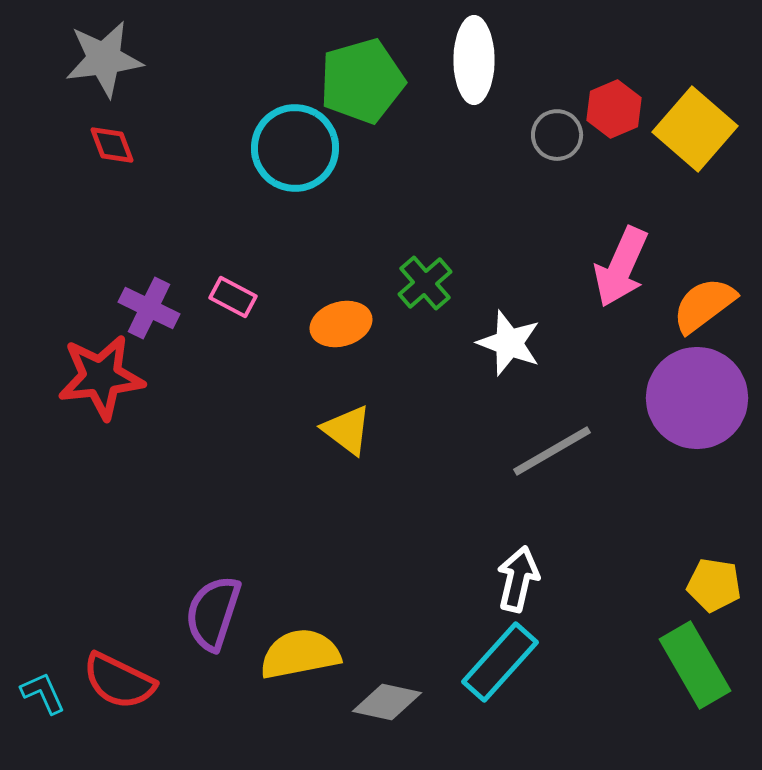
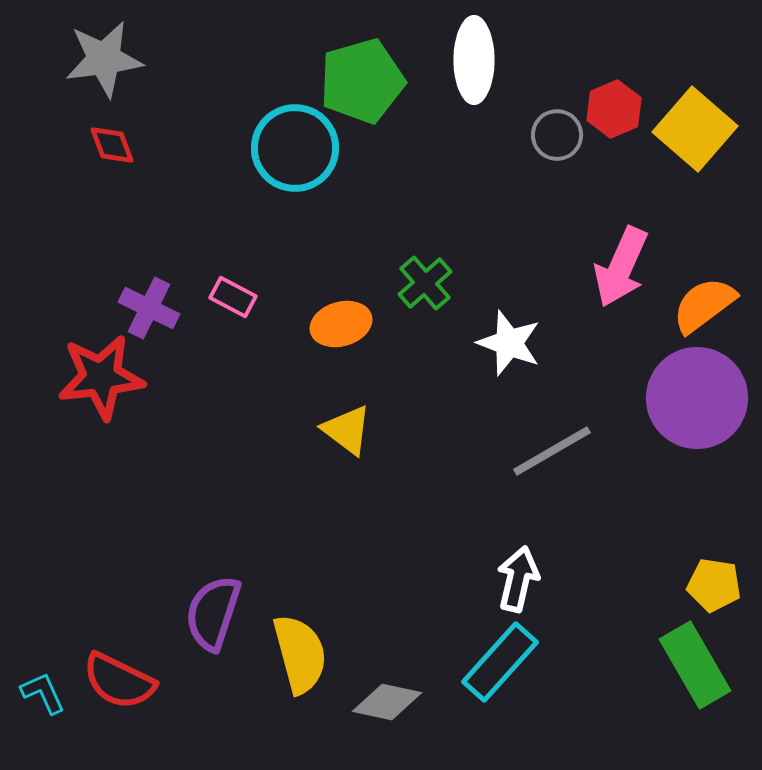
yellow semicircle: rotated 86 degrees clockwise
